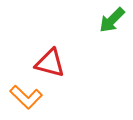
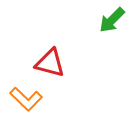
orange L-shape: moved 2 px down
